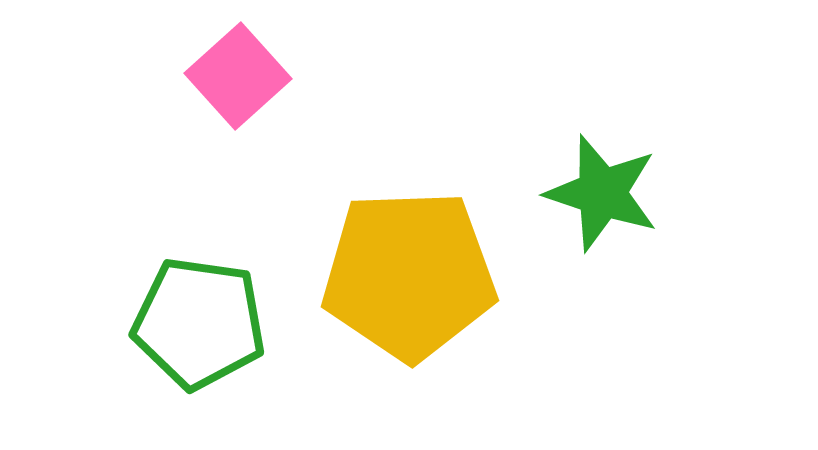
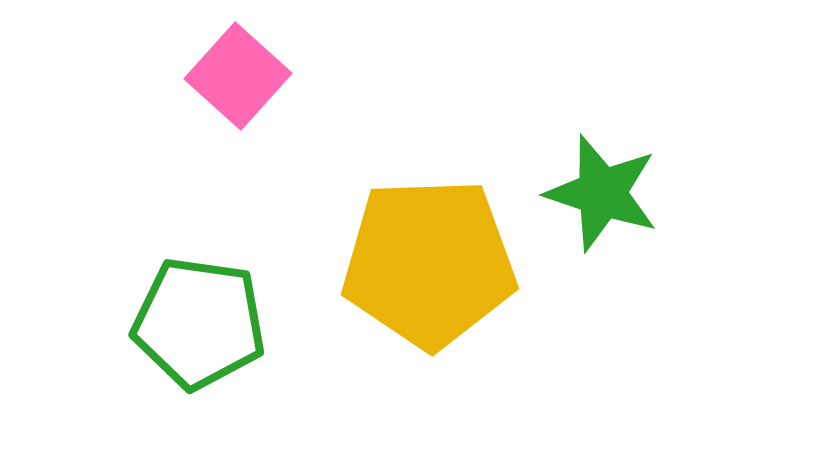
pink square: rotated 6 degrees counterclockwise
yellow pentagon: moved 20 px right, 12 px up
